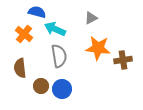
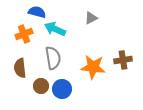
orange cross: rotated 30 degrees clockwise
orange star: moved 5 px left, 19 px down
gray semicircle: moved 6 px left, 2 px down
